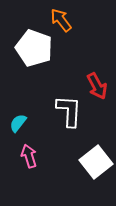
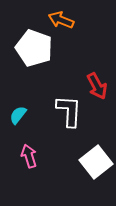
orange arrow: rotated 30 degrees counterclockwise
cyan semicircle: moved 8 px up
